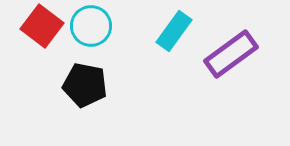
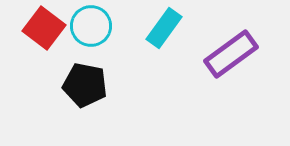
red square: moved 2 px right, 2 px down
cyan rectangle: moved 10 px left, 3 px up
